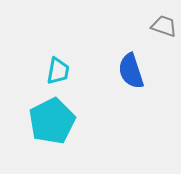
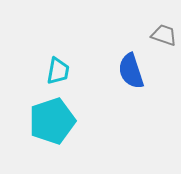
gray trapezoid: moved 9 px down
cyan pentagon: rotated 9 degrees clockwise
